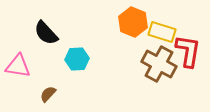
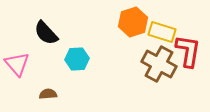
orange hexagon: rotated 20 degrees clockwise
pink triangle: moved 1 px left, 2 px up; rotated 40 degrees clockwise
brown semicircle: rotated 42 degrees clockwise
